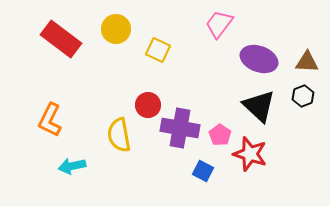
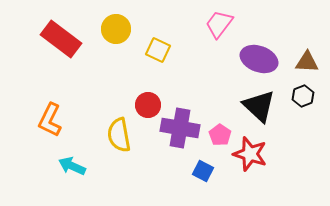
cyan arrow: rotated 36 degrees clockwise
